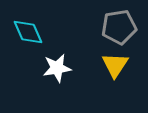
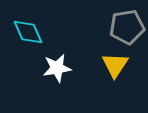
gray pentagon: moved 8 px right
